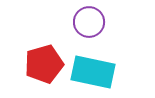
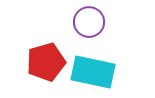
red pentagon: moved 2 px right, 2 px up
